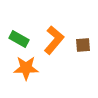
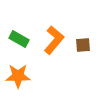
orange star: moved 8 px left, 8 px down
